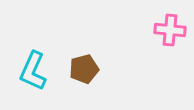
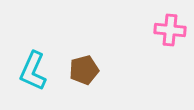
brown pentagon: moved 1 px down
